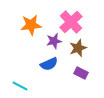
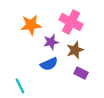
pink cross: rotated 20 degrees counterclockwise
purple star: moved 3 px left, 1 px down
brown star: moved 3 px left, 2 px down
cyan line: rotated 35 degrees clockwise
